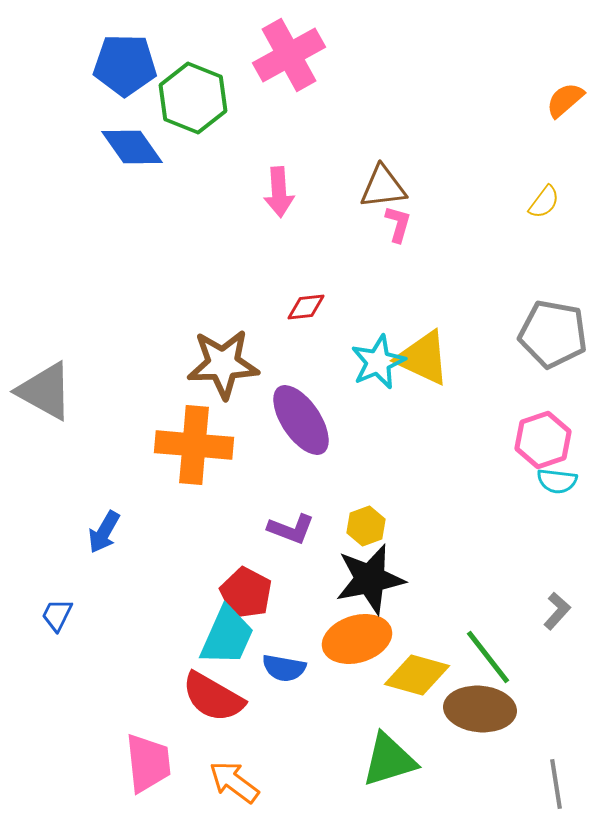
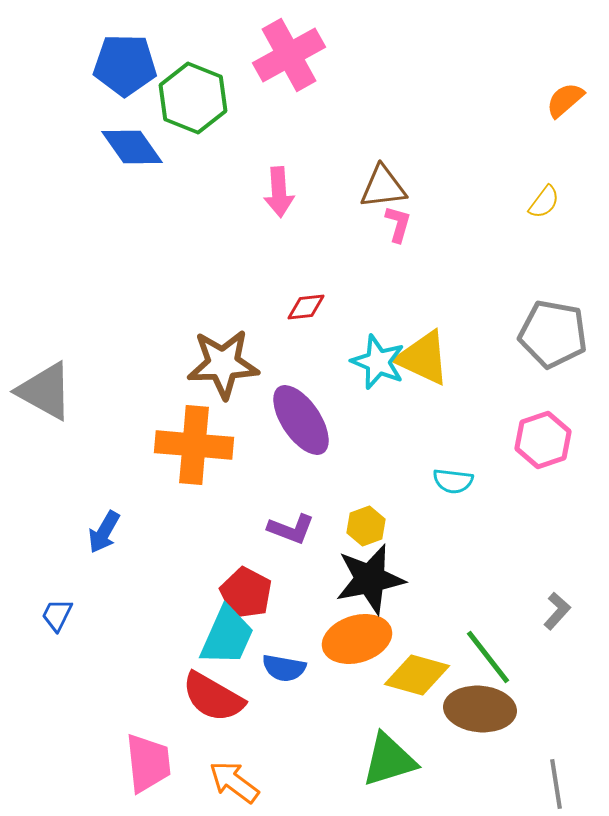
cyan star: rotated 26 degrees counterclockwise
cyan semicircle: moved 104 px left
